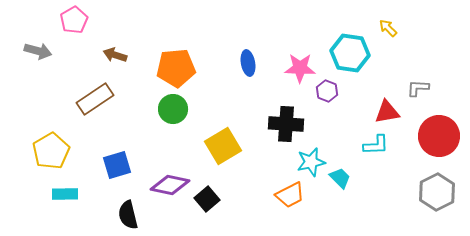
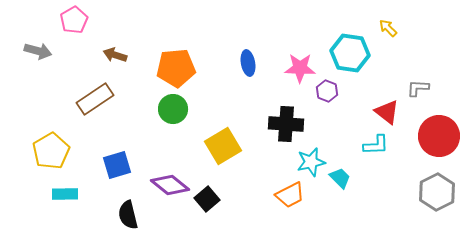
red triangle: rotated 48 degrees clockwise
purple diamond: rotated 27 degrees clockwise
